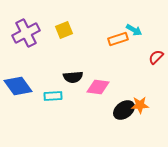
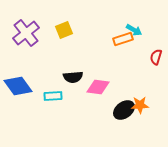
purple cross: rotated 12 degrees counterclockwise
orange rectangle: moved 5 px right
red semicircle: rotated 28 degrees counterclockwise
